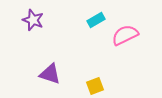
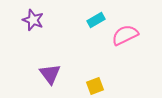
purple triangle: rotated 35 degrees clockwise
